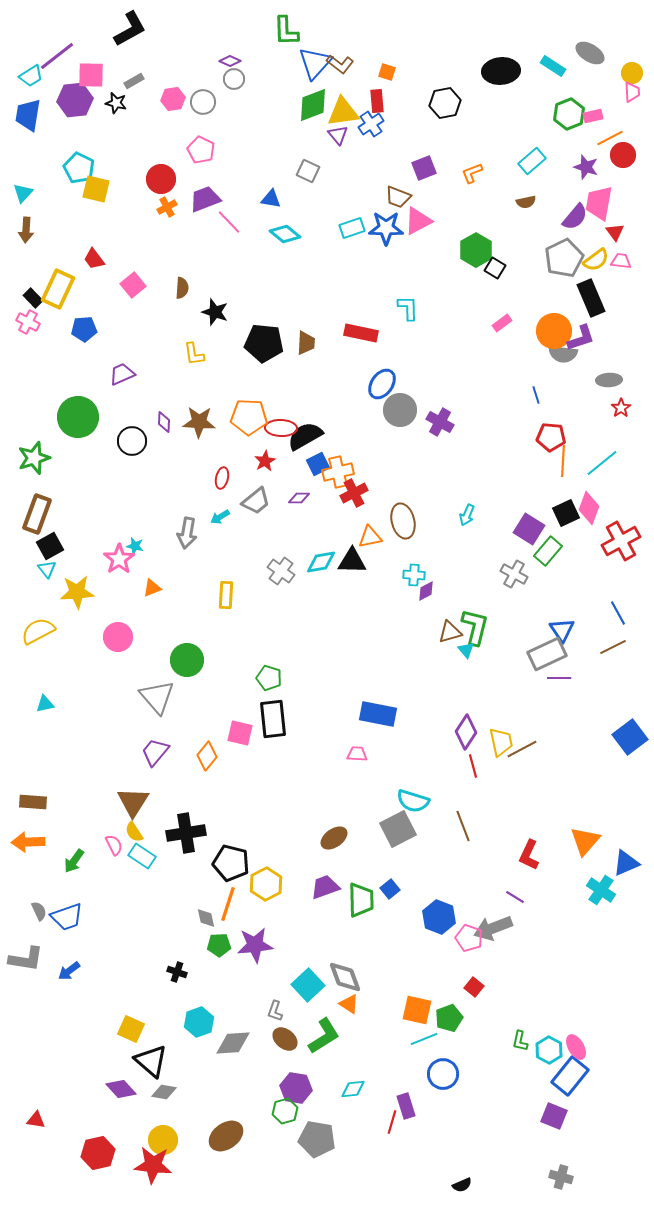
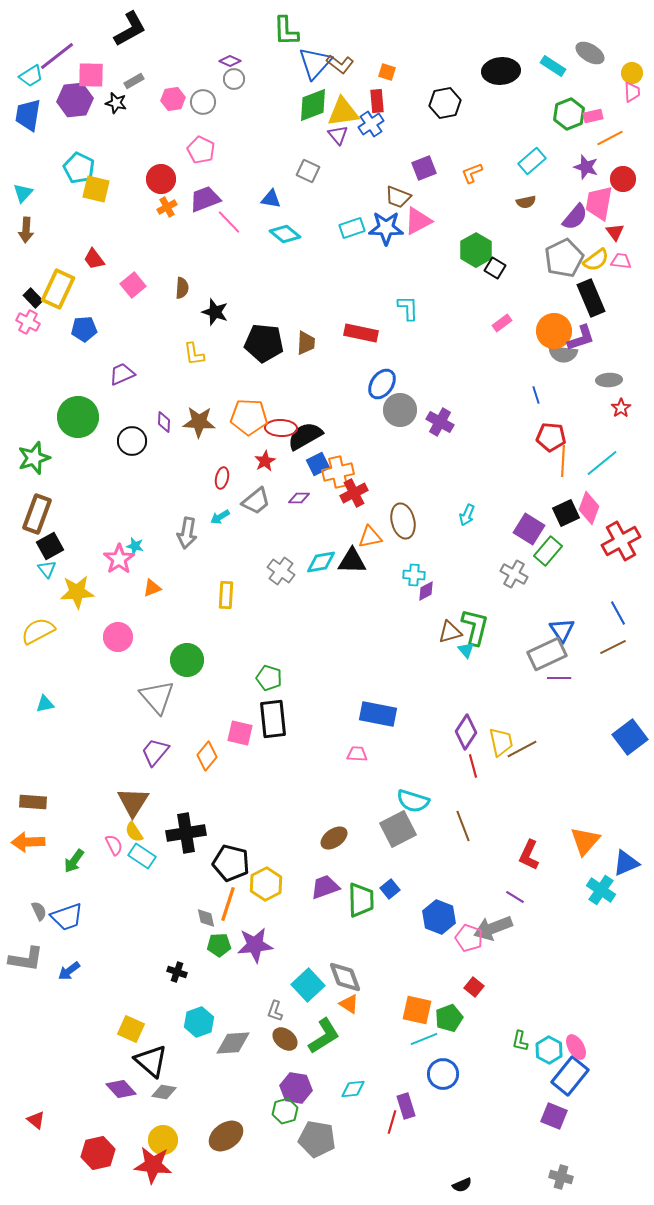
red circle at (623, 155): moved 24 px down
red triangle at (36, 1120): rotated 30 degrees clockwise
